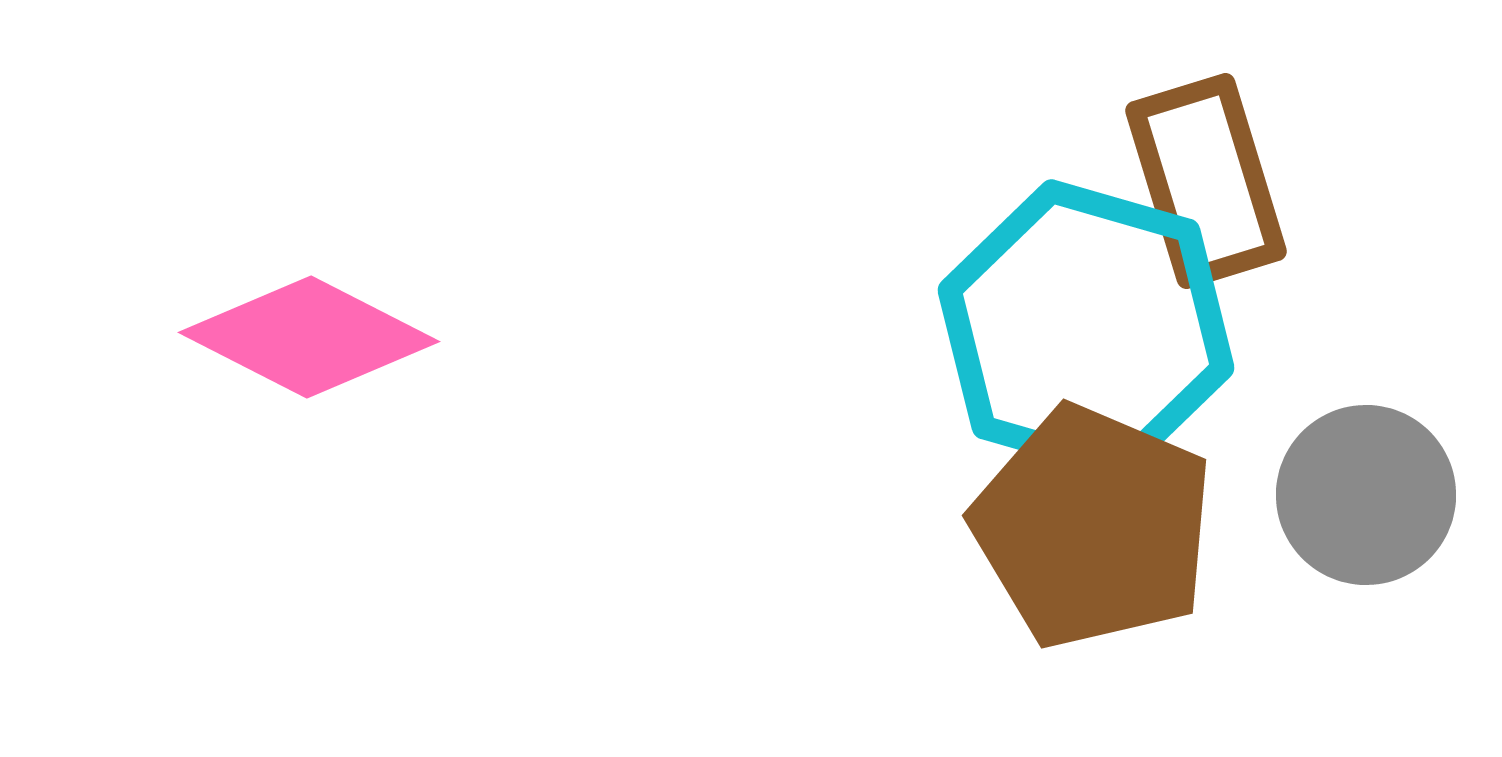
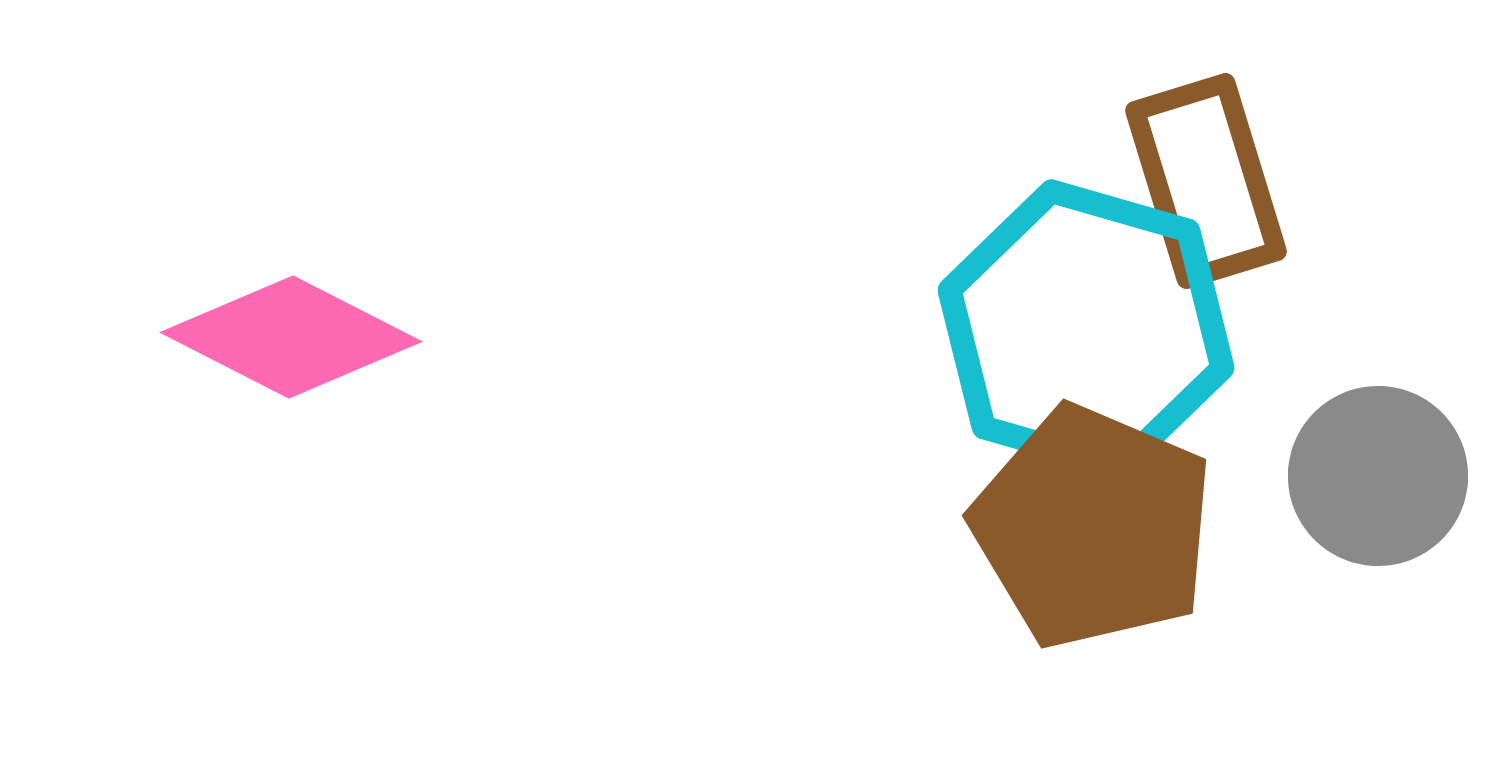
pink diamond: moved 18 px left
gray circle: moved 12 px right, 19 px up
